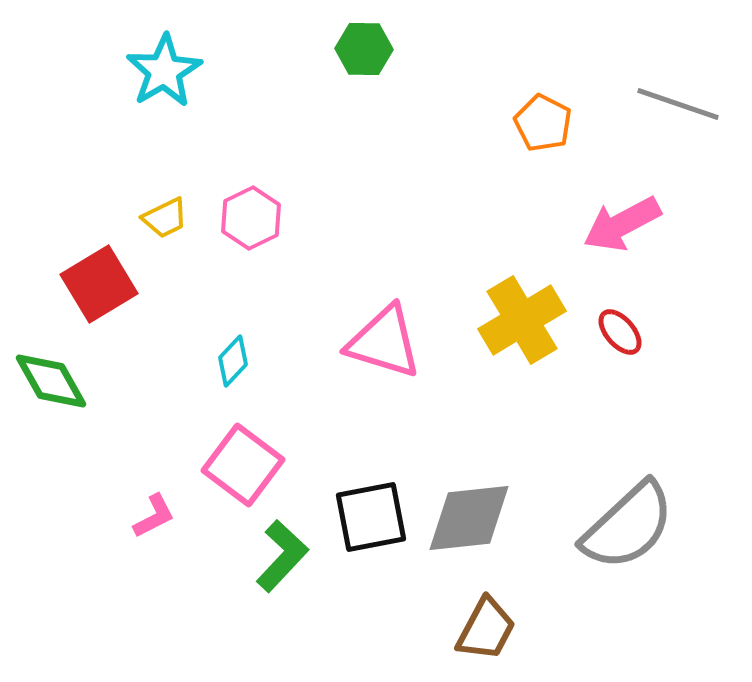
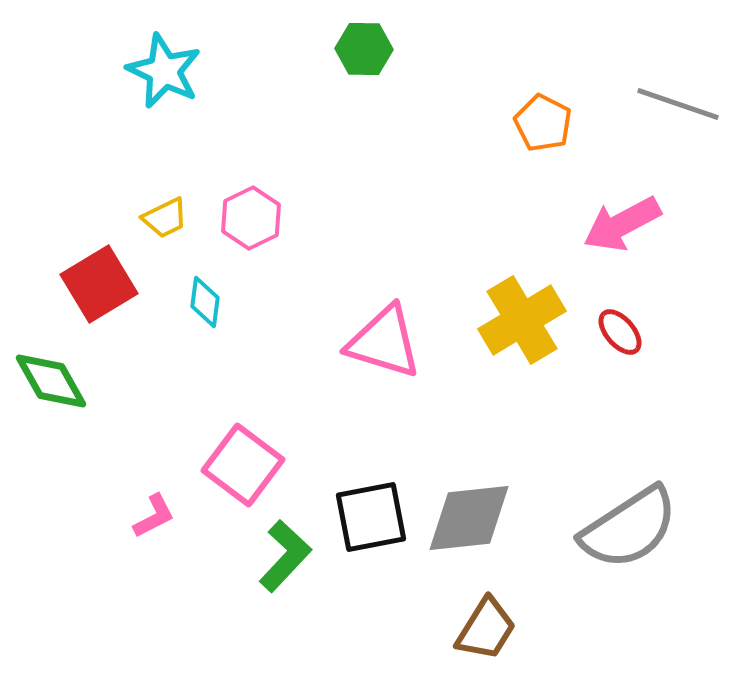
cyan star: rotated 16 degrees counterclockwise
cyan diamond: moved 28 px left, 59 px up; rotated 36 degrees counterclockwise
gray semicircle: moved 1 px right, 2 px down; rotated 10 degrees clockwise
green L-shape: moved 3 px right
brown trapezoid: rotated 4 degrees clockwise
